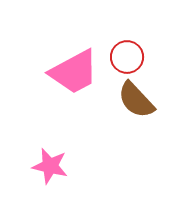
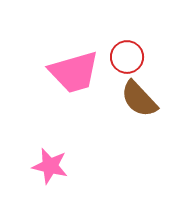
pink trapezoid: rotated 12 degrees clockwise
brown semicircle: moved 3 px right, 1 px up
